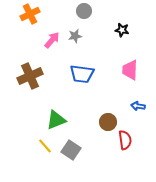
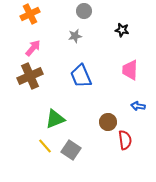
pink arrow: moved 19 px left, 8 px down
blue trapezoid: moved 1 px left, 2 px down; rotated 60 degrees clockwise
green triangle: moved 1 px left, 1 px up
